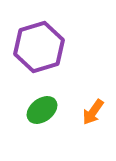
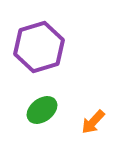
orange arrow: moved 10 px down; rotated 8 degrees clockwise
